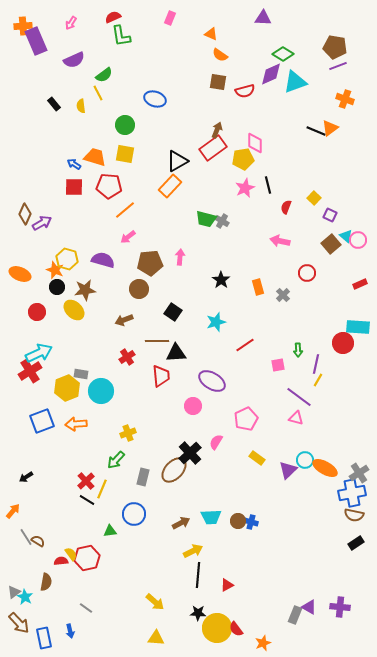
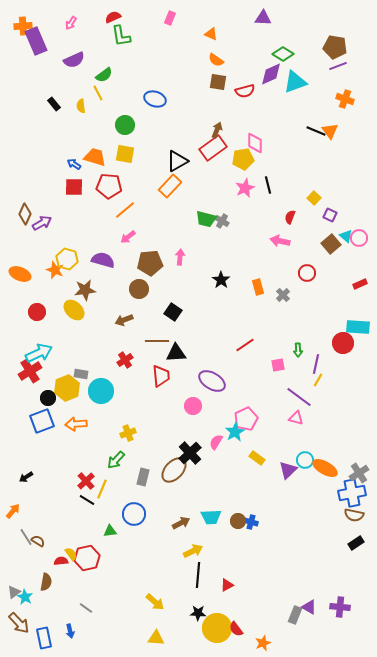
orange semicircle at (220, 55): moved 4 px left, 5 px down
orange triangle at (330, 128): moved 3 px down; rotated 30 degrees counterclockwise
red semicircle at (286, 207): moved 4 px right, 10 px down
pink circle at (358, 240): moved 1 px right, 2 px up
black circle at (57, 287): moved 9 px left, 111 px down
cyan star at (216, 322): moved 19 px right, 110 px down; rotated 12 degrees counterclockwise
red cross at (127, 357): moved 2 px left, 3 px down
